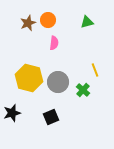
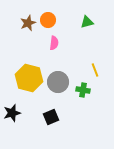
green cross: rotated 32 degrees counterclockwise
